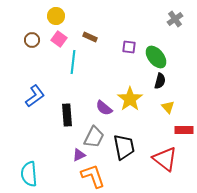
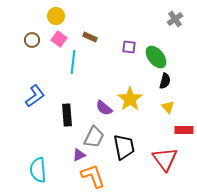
black semicircle: moved 5 px right
red triangle: rotated 16 degrees clockwise
cyan semicircle: moved 9 px right, 4 px up
